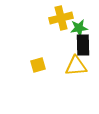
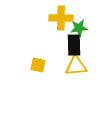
yellow cross: rotated 15 degrees clockwise
black rectangle: moved 9 px left
yellow square: rotated 28 degrees clockwise
